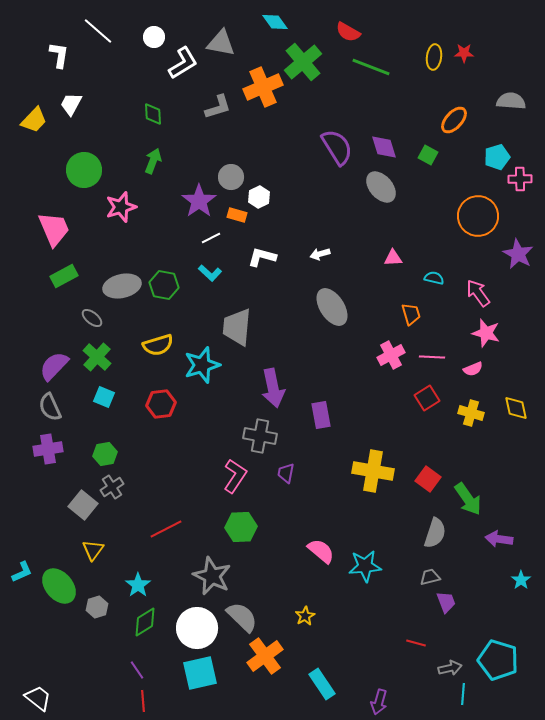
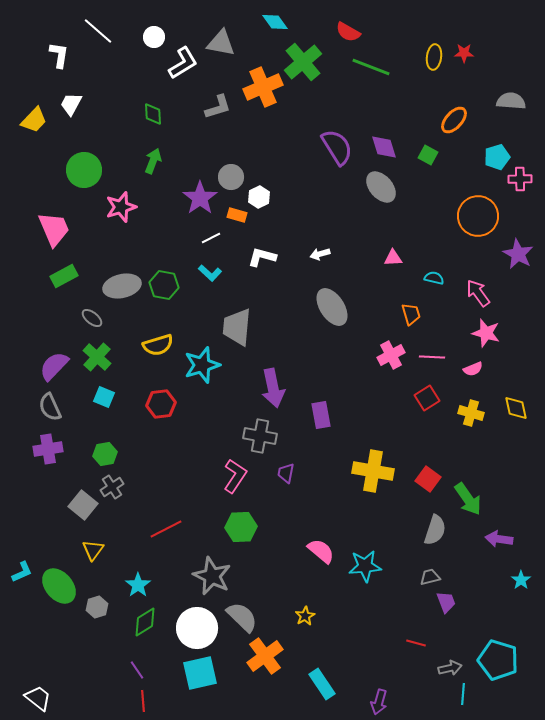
purple star at (199, 201): moved 1 px right, 3 px up
gray semicircle at (435, 533): moved 3 px up
